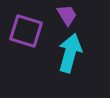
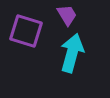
cyan arrow: moved 2 px right
